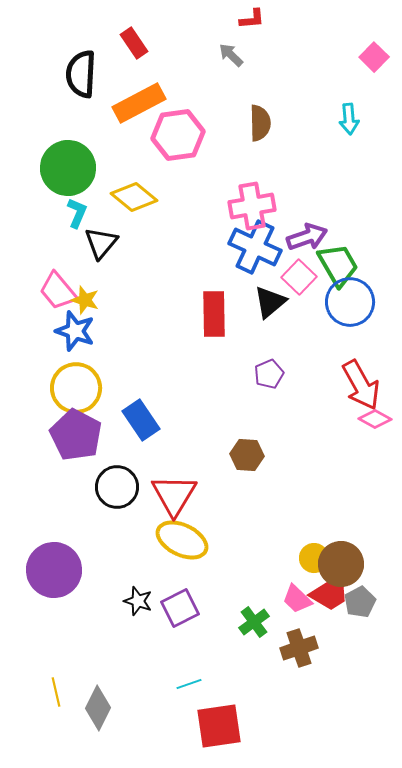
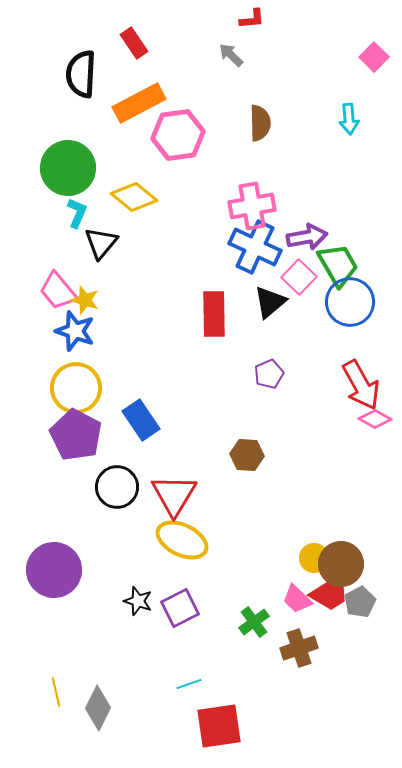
purple arrow at (307, 237): rotated 9 degrees clockwise
